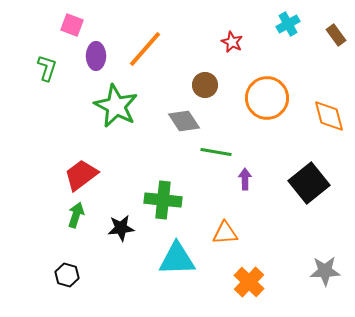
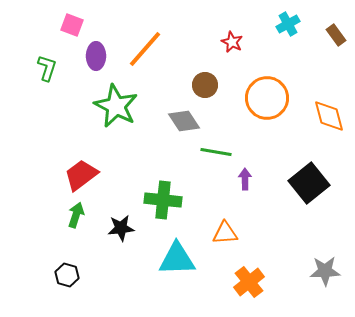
orange cross: rotated 8 degrees clockwise
